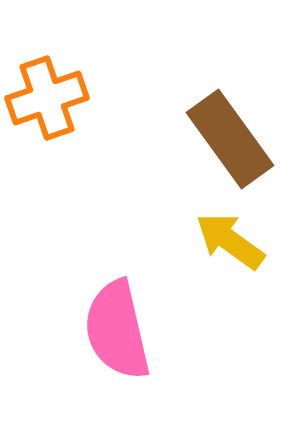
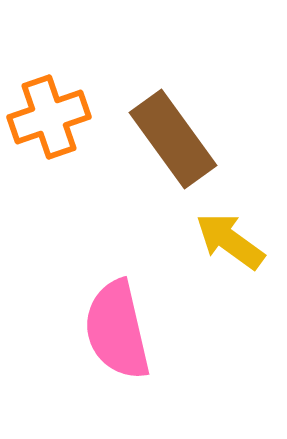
orange cross: moved 2 px right, 19 px down
brown rectangle: moved 57 px left
